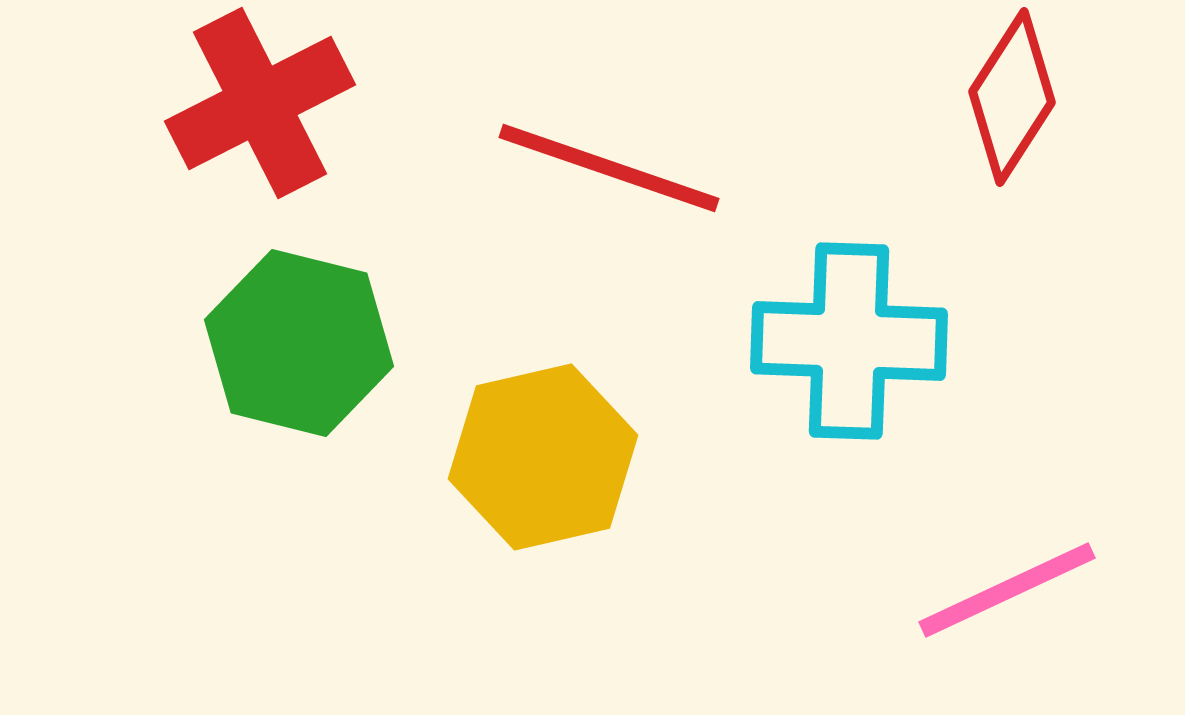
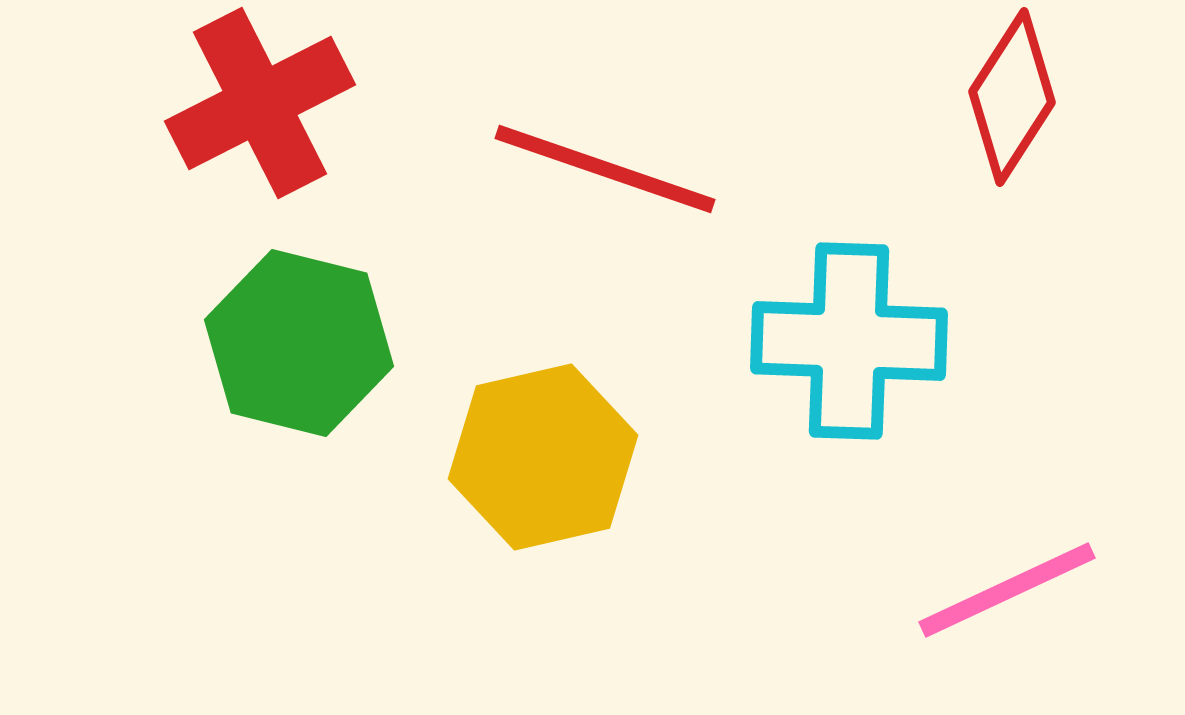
red line: moved 4 px left, 1 px down
